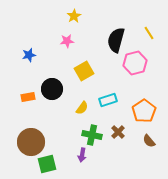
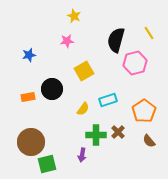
yellow star: rotated 16 degrees counterclockwise
yellow semicircle: moved 1 px right, 1 px down
green cross: moved 4 px right; rotated 12 degrees counterclockwise
